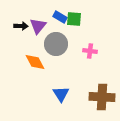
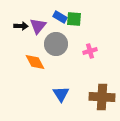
pink cross: rotated 24 degrees counterclockwise
